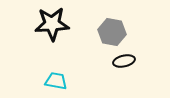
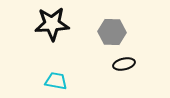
gray hexagon: rotated 8 degrees counterclockwise
black ellipse: moved 3 px down
